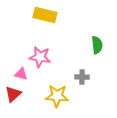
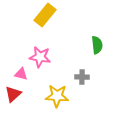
yellow rectangle: rotated 65 degrees counterclockwise
